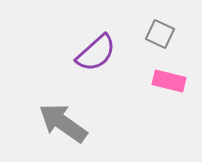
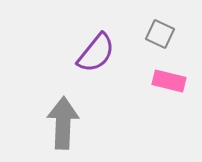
purple semicircle: rotated 9 degrees counterclockwise
gray arrow: rotated 57 degrees clockwise
